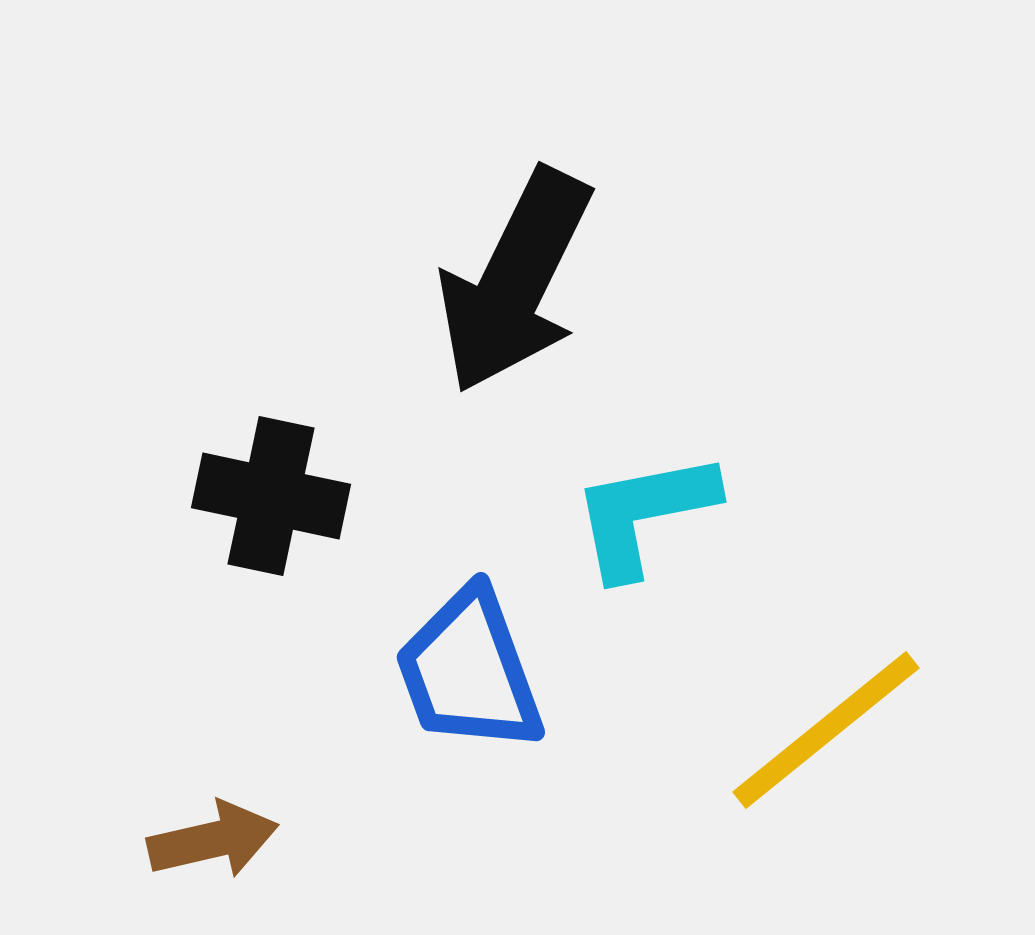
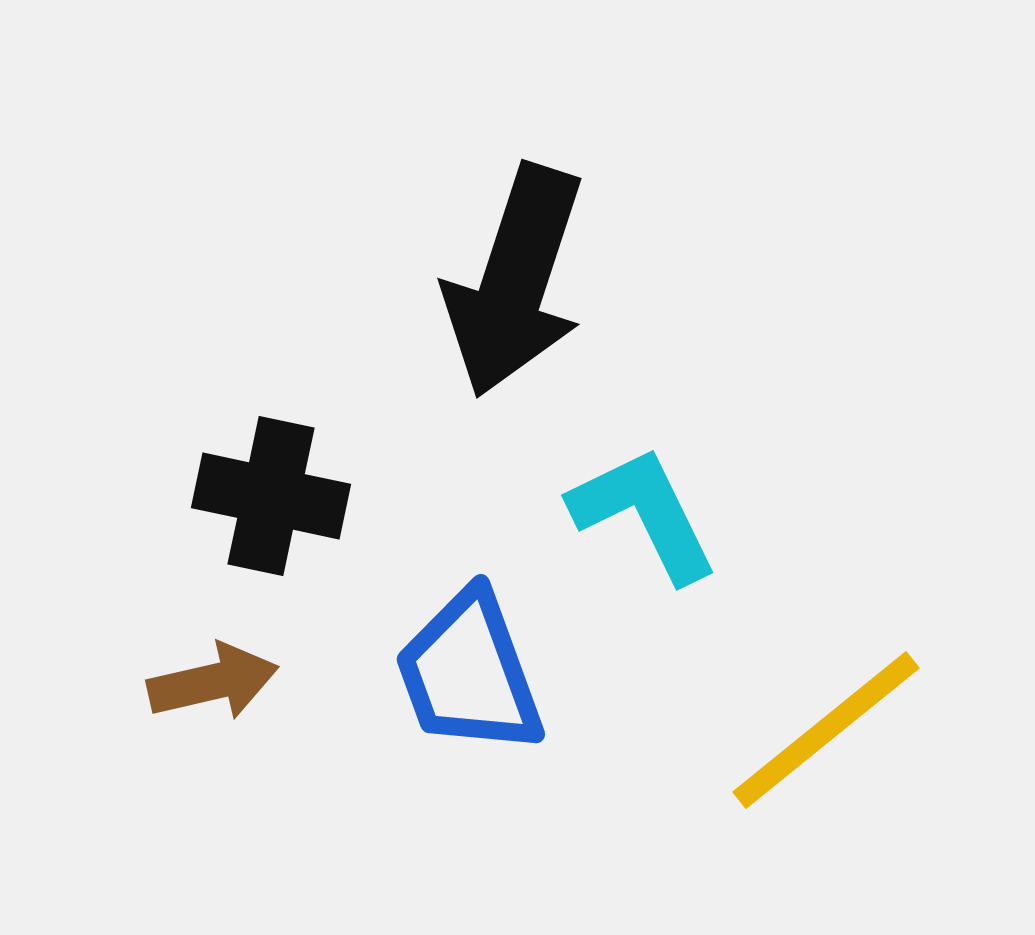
black arrow: rotated 8 degrees counterclockwise
cyan L-shape: rotated 75 degrees clockwise
blue trapezoid: moved 2 px down
brown arrow: moved 158 px up
